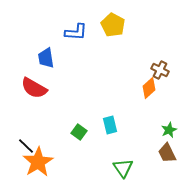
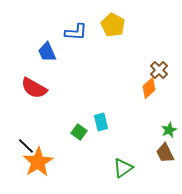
blue trapezoid: moved 1 px right, 6 px up; rotated 15 degrees counterclockwise
brown cross: moved 1 px left; rotated 18 degrees clockwise
cyan rectangle: moved 9 px left, 3 px up
brown trapezoid: moved 2 px left
green triangle: rotated 30 degrees clockwise
